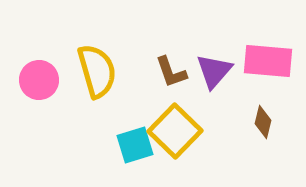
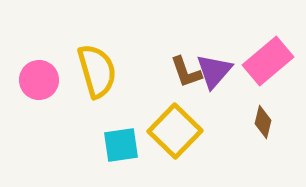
pink rectangle: rotated 45 degrees counterclockwise
brown L-shape: moved 15 px right
cyan square: moved 14 px left; rotated 9 degrees clockwise
